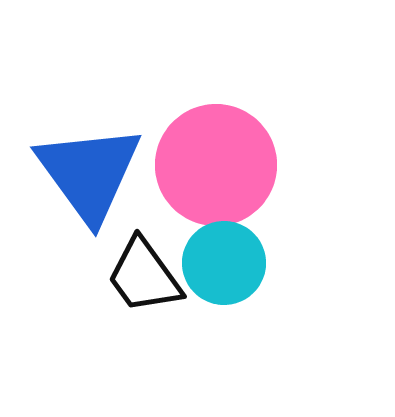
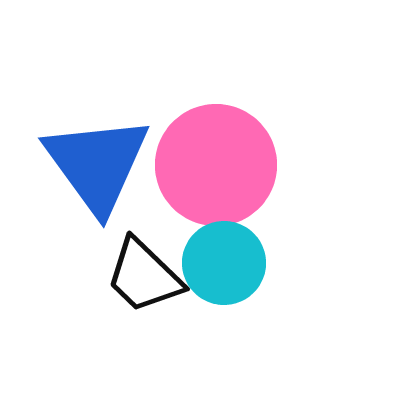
blue triangle: moved 8 px right, 9 px up
black trapezoid: rotated 10 degrees counterclockwise
